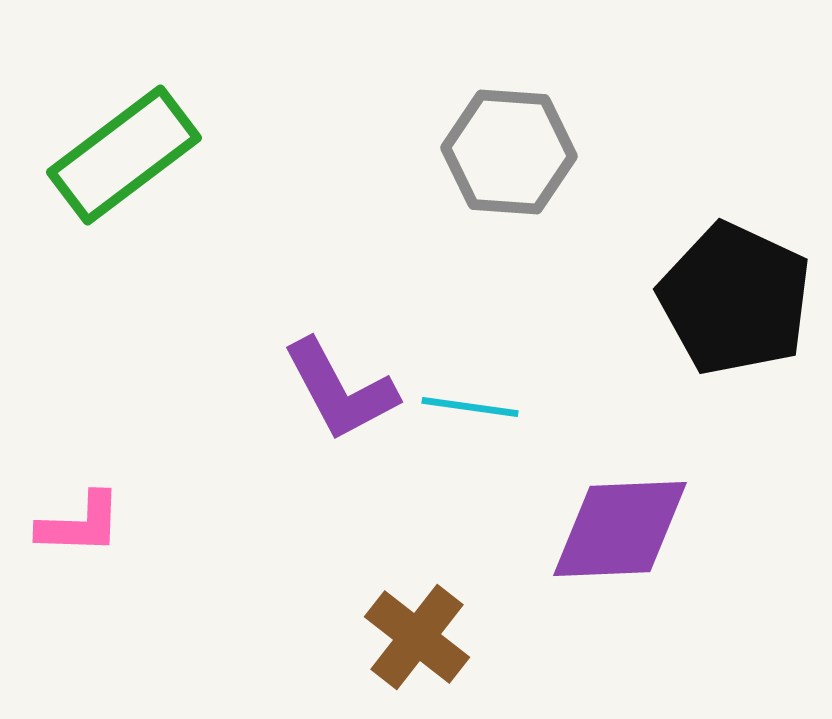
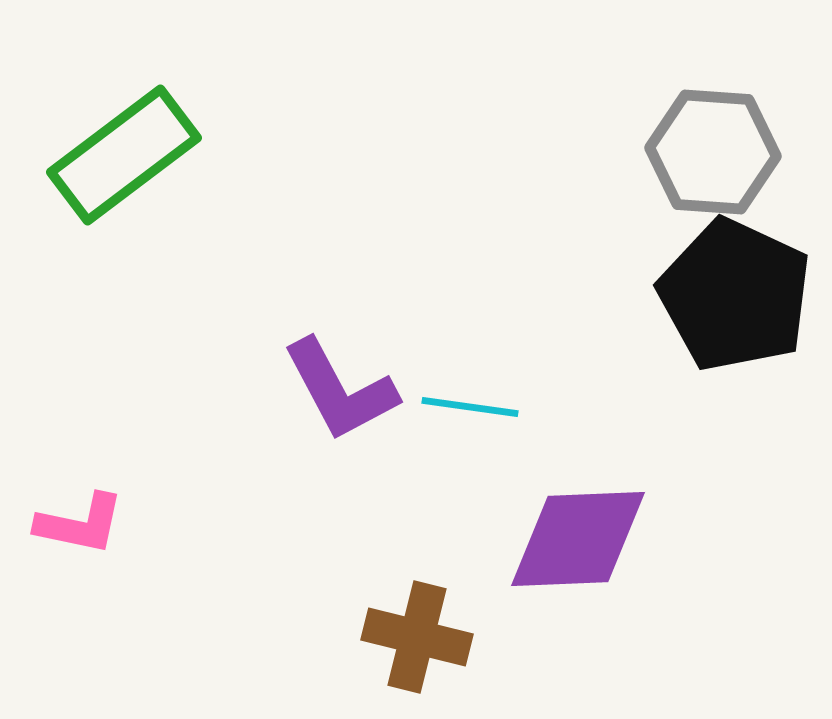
gray hexagon: moved 204 px right
black pentagon: moved 4 px up
pink L-shape: rotated 10 degrees clockwise
purple diamond: moved 42 px left, 10 px down
brown cross: rotated 24 degrees counterclockwise
